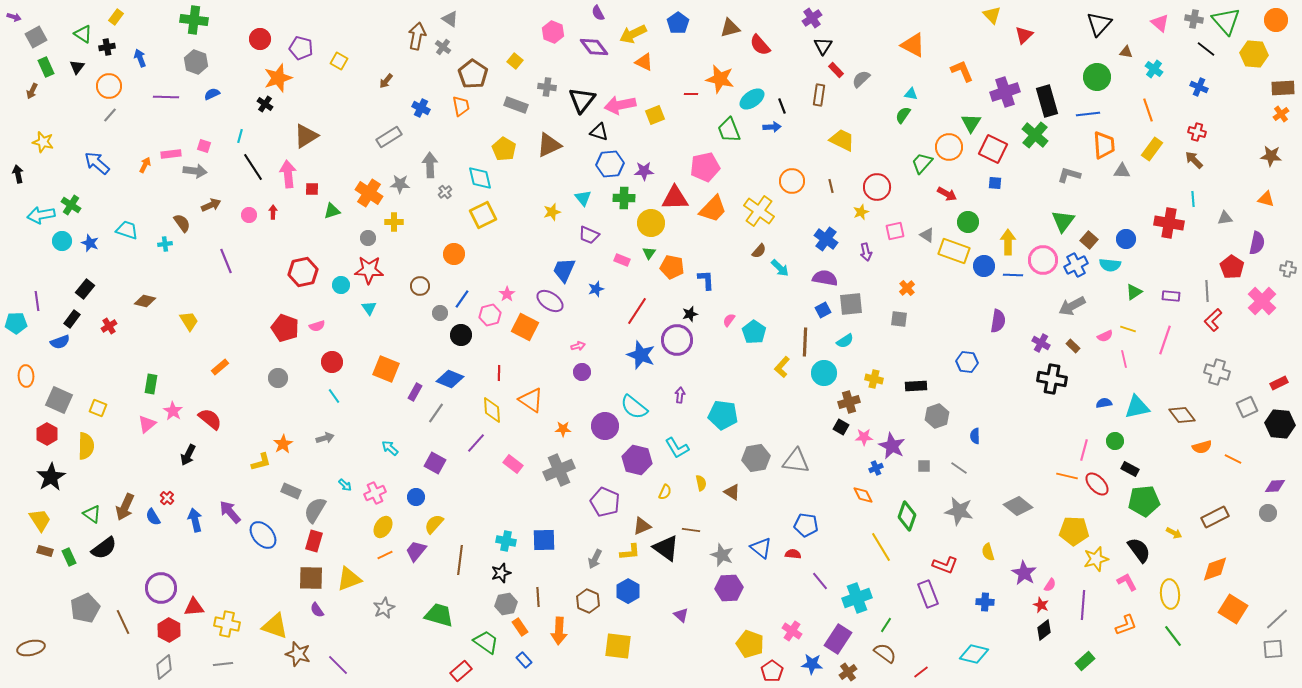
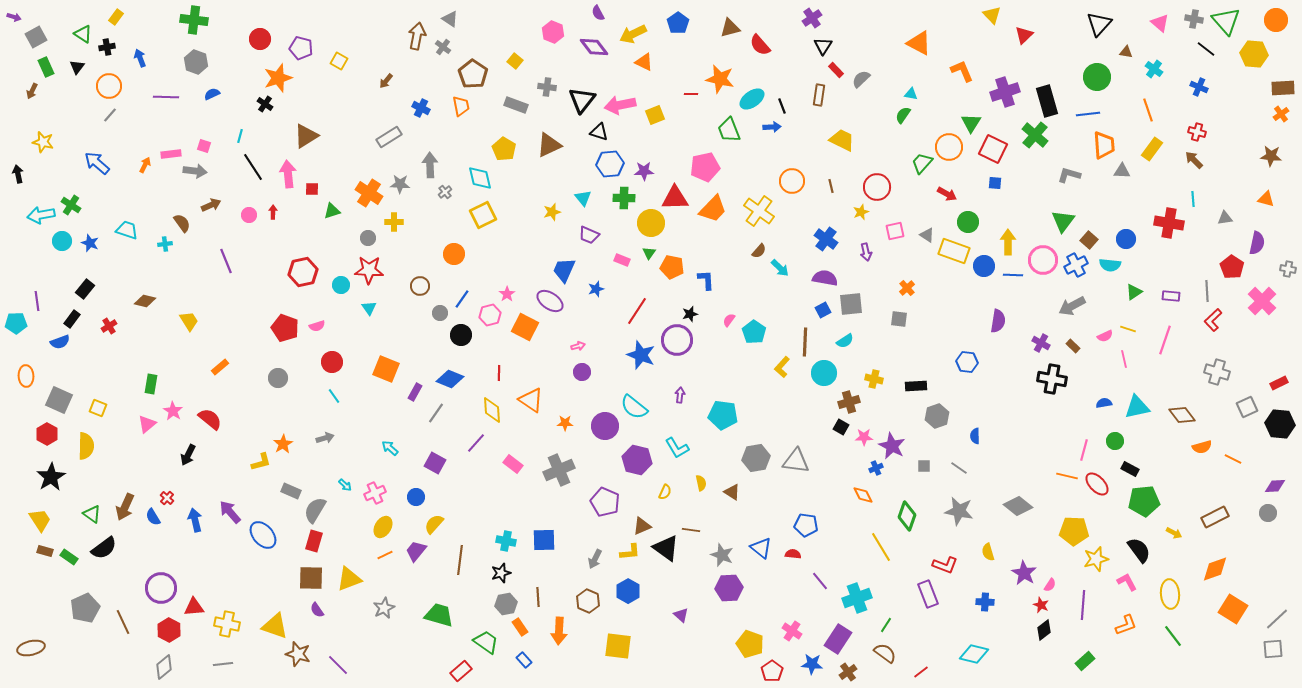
orange triangle at (913, 45): moved 6 px right, 2 px up
orange star at (563, 429): moved 2 px right, 6 px up
green rectangle at (69, 557): rotated 30 degrees counterclockwise
